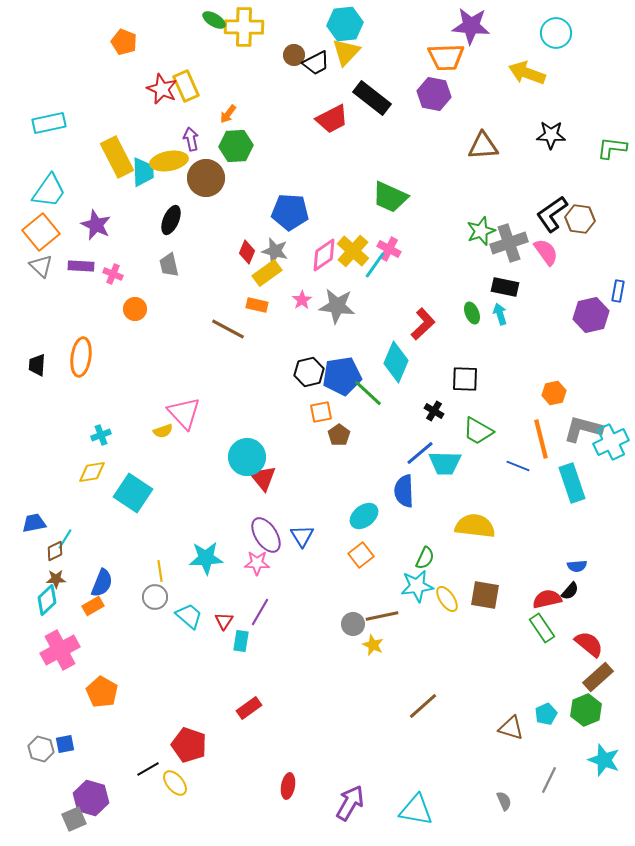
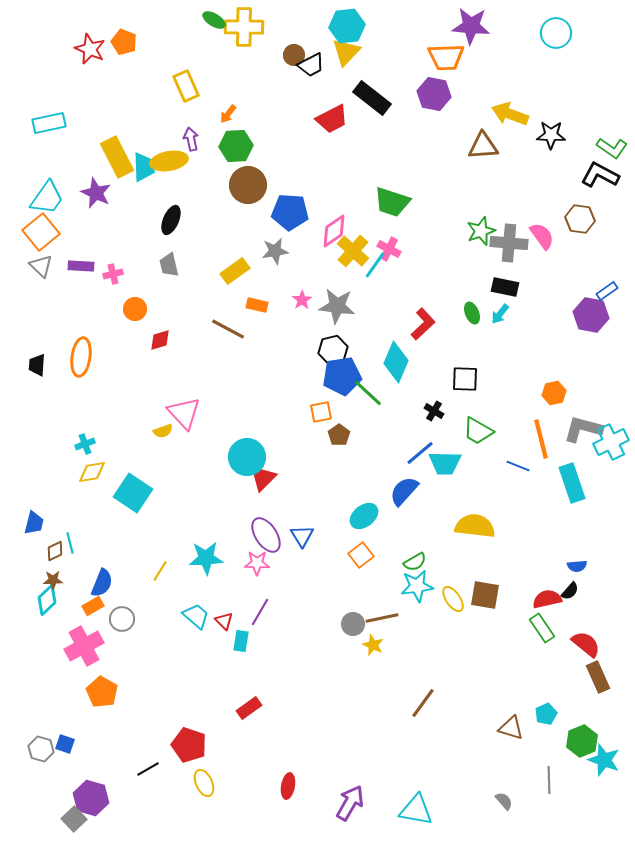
cyan hexagon at (345, 24): moved 2 px right, 2 px down
black trapezoid at (316, 63): moved 5 px left, 2 px down
yellow arrow at (527, 73): moved 17 px left, 41 px down
red star at (162, 89): moved 72 px left, 40 px up
green L-shape at (612, 148): rotated 152 degrees counterclockwise
cyan trapezoid at (143, 172): moved 1 px right, 5 px up
brown circle at (206, 178): moved 42 px right, 7 px down
cyan trapezoid at (49, 191): moved 2 px left, 7 px down
green trapezoid at (390, 197): moved 2 px right, 5 px down; rotated 6 degrees counterclockwise
black L-shape at (552, 214): moved 48 px right, 39 px up; rotated 63 degrees clockwise
purple star at (96, 225): moved 32 px up
gray cross at (509, 243): rotated 24 degrees clockwise
gray star at (275, 251): rotated 24 degrees counterclockwise
red diamond at (247, 252): moved 87 px left, 88 px down; rotated 50 degrees clockwise
pink semicircle at (546, 252): moved 4 px left, 16 px up
pink diamond at (324, 255): moved 10 px right, 24 px up
yellow rectangle at (267, 273): moved 32 px left, 2 px up
pink cross at (113, 274): rotated 36 degrees counterclockwise
blue rectangle at (618, 291): moved 11 px left; rotated 45 degrees clockwise
cyan arrow at (500, 314): rotated 125 degrees counterclockwise
purple hexagon at (591, 315): rotated 24 degrees clockwise
black hexagon at (309, 372): moved 24 px right, 22 px up
cyan cross at (101, 435): moved 16 px left, 9 px down
red triangle at (263, 478): rotated 24 degrees clockwise
blue semicircle at (404, 491): rotated 44 degrees clockwise
blue trapezoid at (34, 523): rotated 115 degrees clockwise
cyan line at (65, 539): moved 5 px right, 4 px down; rotated 45 degrees counterclockwise
green semicircle at (425, 558): moved 10 px left, 4 px down; rotated 35 degrees clockwise
yellow line at (160, 571): rotated 40 degrees clockwise
brown star at (56, 579): moved 3 px left, 1 px down
gray circle at (155, 597): moved 33 px left, 22 px down
yellow ellipse at (447, 599): moved 6 px right
cyan trapezoid at (189, 616): moved 7 px right
brown line at (382, 616): moved 2 px down
red triangle at (224, 621): rotated 18 degrees counterclockwise
red semicircle at (589, 644): moved 3 px left
pink cross at (60, 650): moved 24 px right, 4 px up
brown rectangle at (598, 677): rotated 72 degrees counterclockwise
brown line at (423, 706): moved 3 px up; rotated 12 degrees counterclockwise
green hexagon at (586, 710): moved 4 px left, 31 px down
blue square at (65, 744): rotated 30 degrees clockwise
gray line at (549, 780): rotated 28 degrees counterclockwise
yellow ellipse at (175, 783): moved 29 px right; rotated 16 degrees clockwise
gray semicircle at (504, 801): rotated 18 degrees counterclockwise
gray square at (74, 819): rotated 20 degrees counterclockwise
